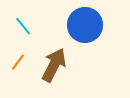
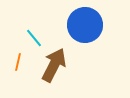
cyan line: moved 11 px right, 12 px down
orange line: rotated 24 degrees counterclockwise
